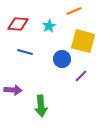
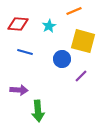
purple arrow: moved 6 px right
green arrow: moved 3 px left, 5 px down
